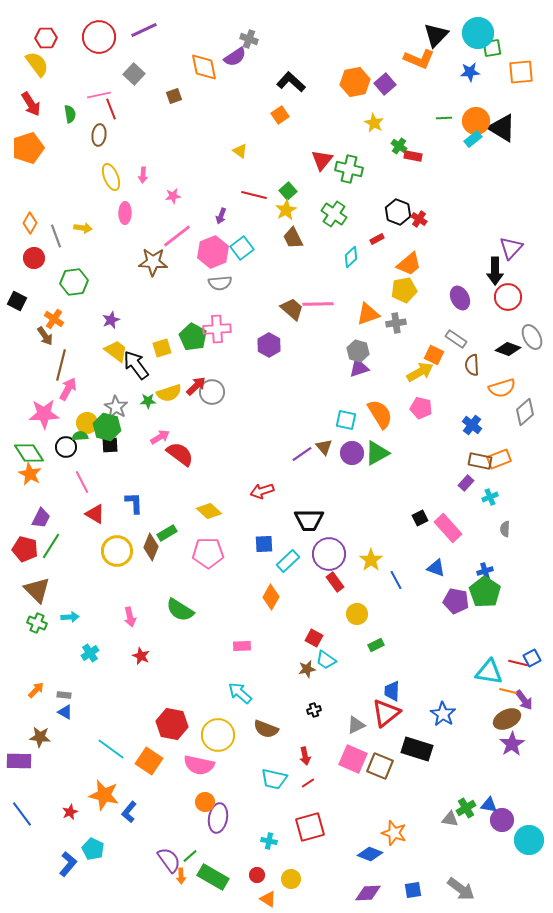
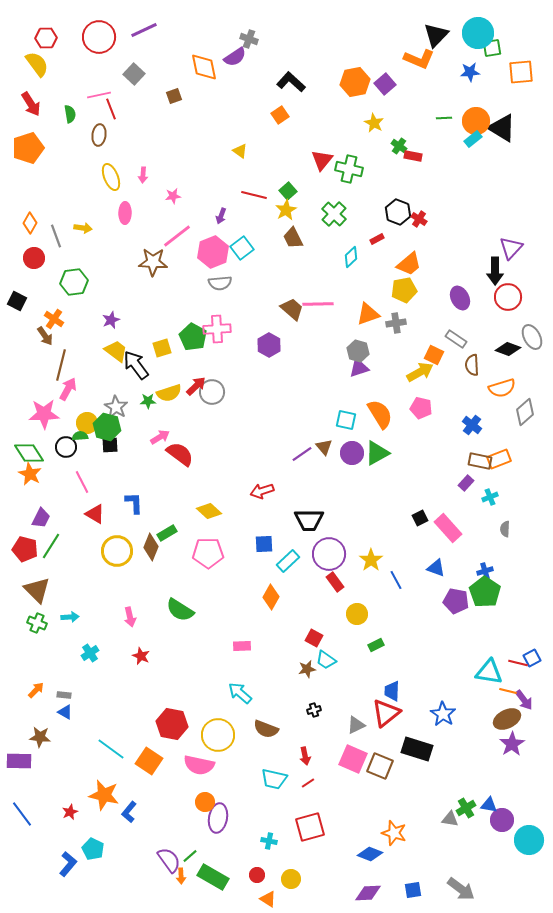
green cross at (334, 214): rotated 10 degrees clockwise
